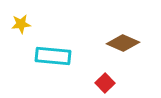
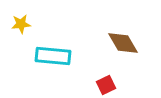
brown diamond: rotated 36 degrees clockwise
red square: moved 1 px right, 2 px down; rotated 18 degrees clockwise
